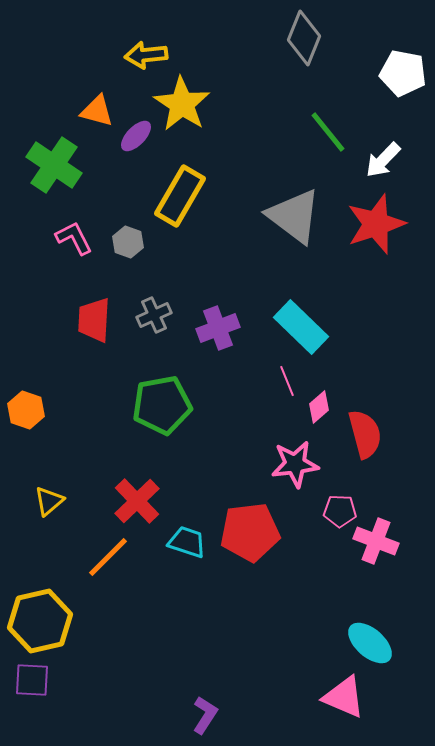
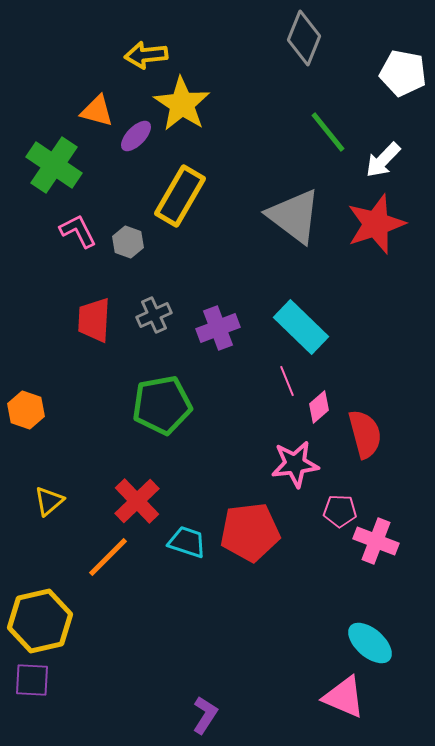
pink L-shape: moved 4 px right, 7 px up
